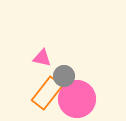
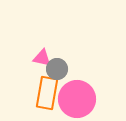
gray circle: moved 7 px left, 7 px up
orange rectangle: rotated 28 degrees counterclockwise
